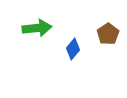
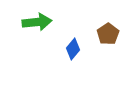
green arrow: moved 6 px up
